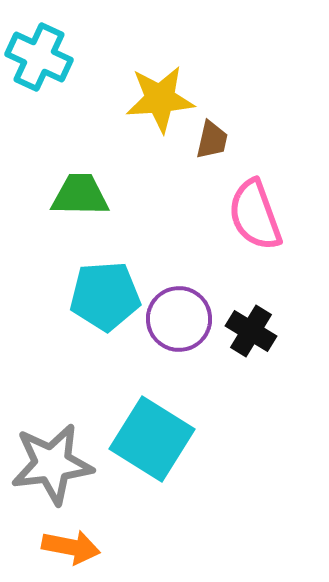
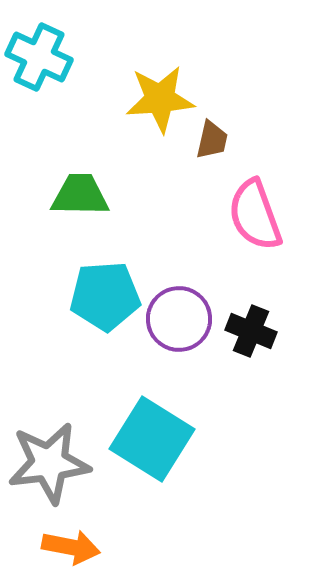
black cross: rotated 9 degrees counterclockwise
gray star: moved 3 px left, 1 px up
